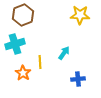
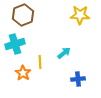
cyan arrow: rotated 16 degrees clockwise
